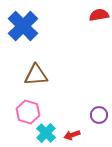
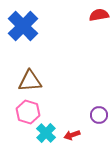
brown triangle: moved 6 px left, 6 px down
